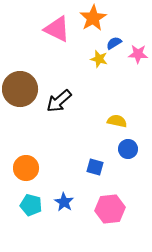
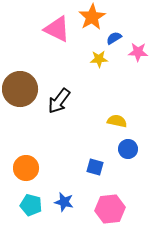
orange star: moved 1 px left, 1 px up
blue semicircle: moved 5 px up
pink star: moved 2 px up
yellow star: rotated 18 degrees counterclockwise
black arrow: rotated 12 degrees counterclockwise
blue star: rotated 18 degrees counterclockwise
